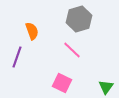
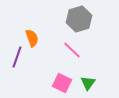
orange semicircle: moved 7 px down
green triangle: moved 18 px left, 4 px up
